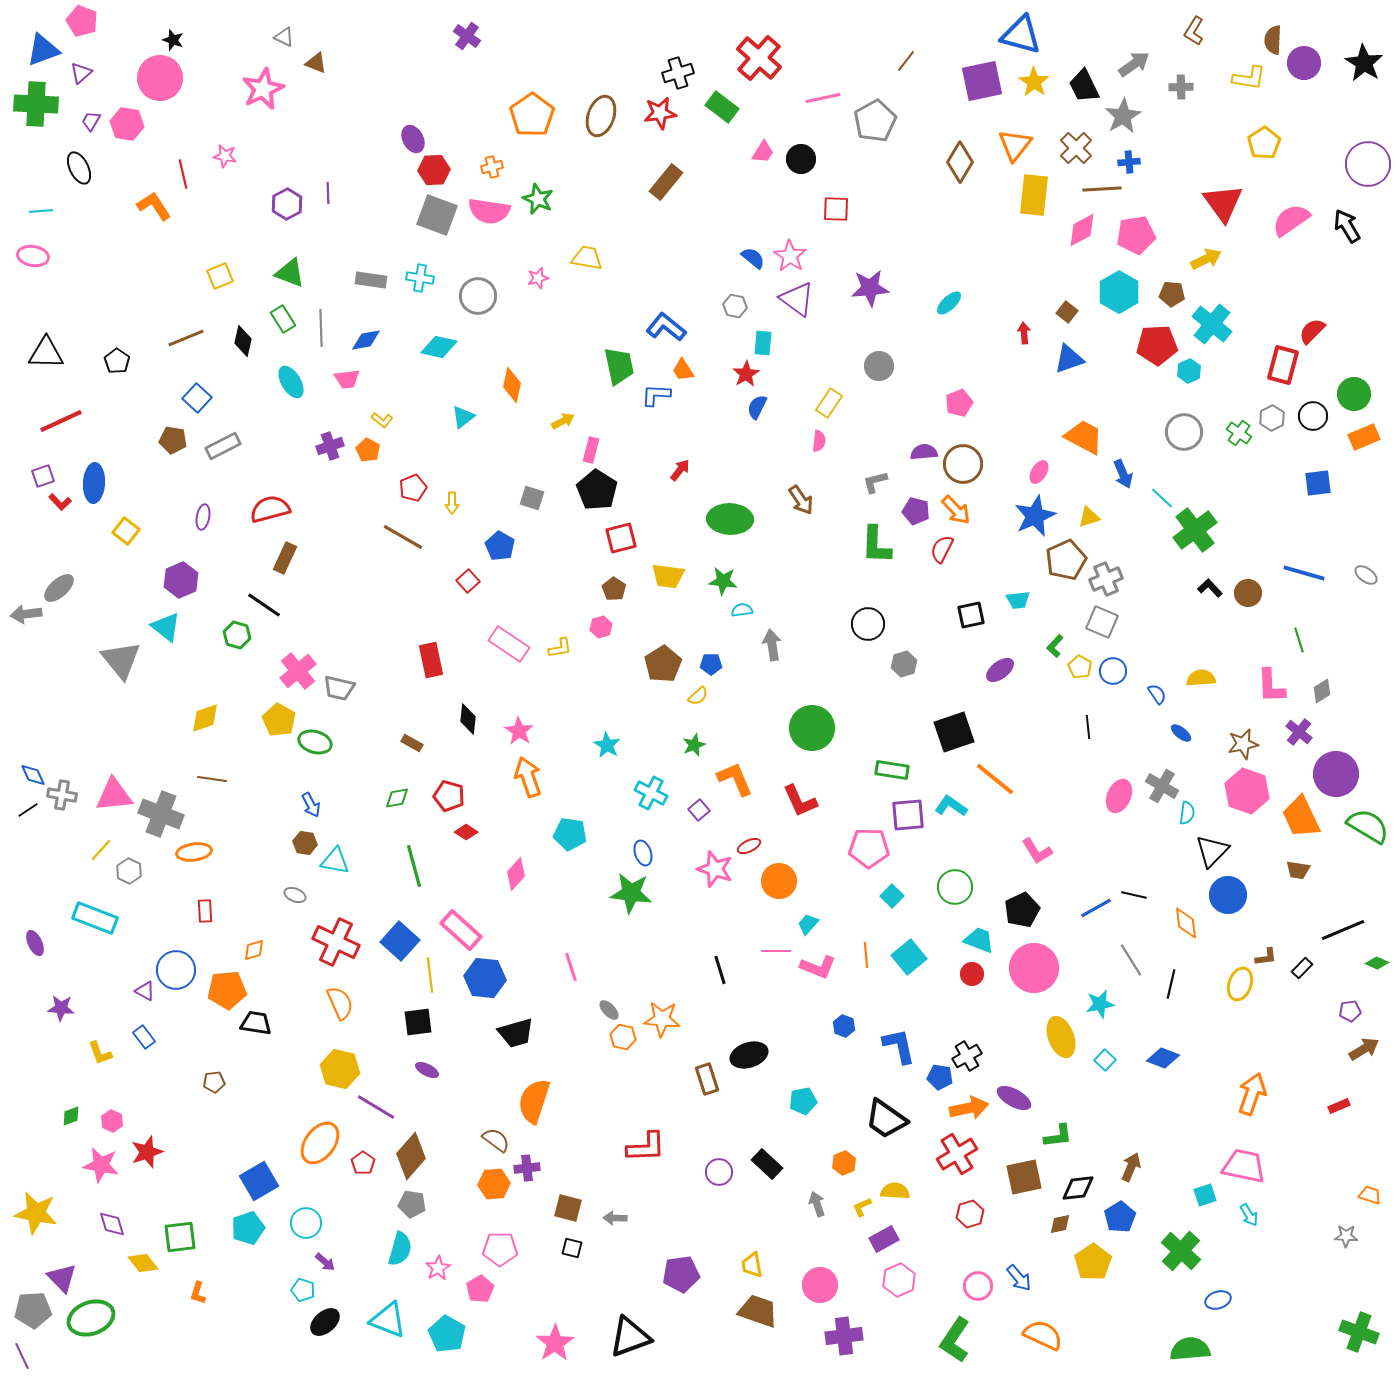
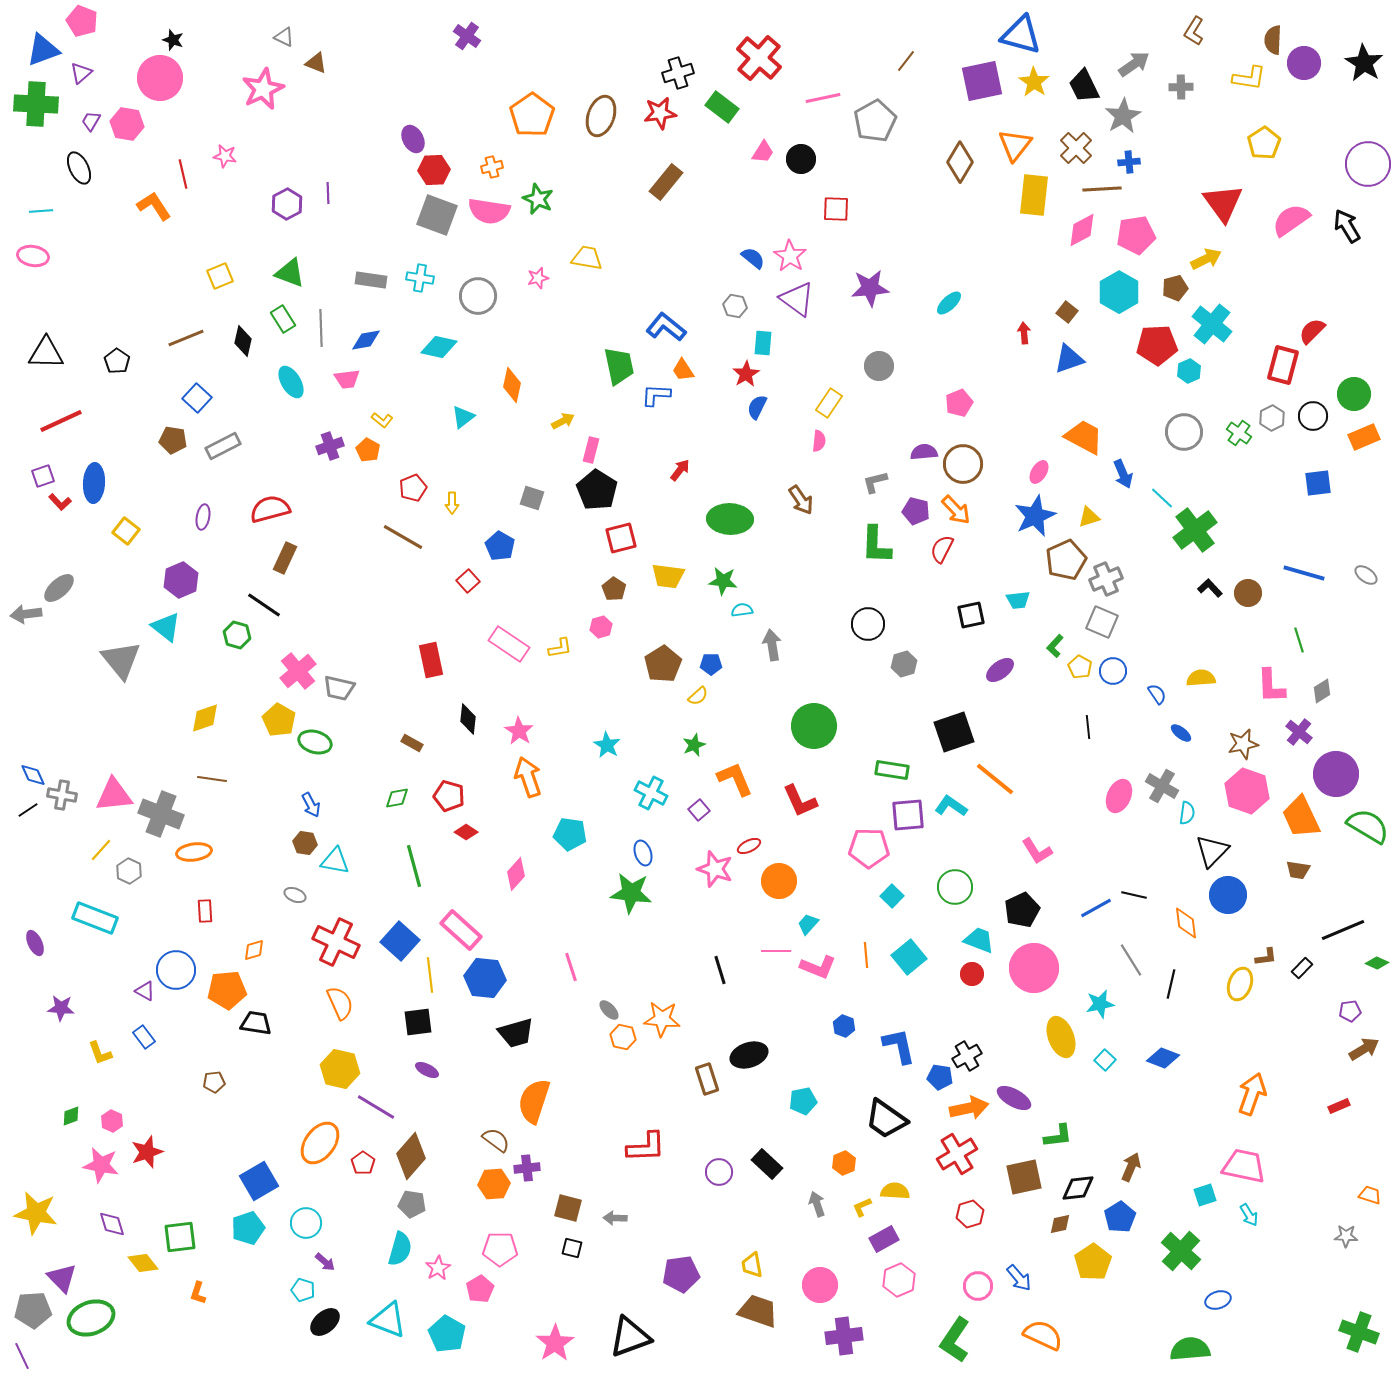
brown pentagon at (1172, 294): moved 3 px right, 6 px up; rotated 20 degrees counterclockwise
green circle at (812, 728): moved 2 px right, 2 px up
